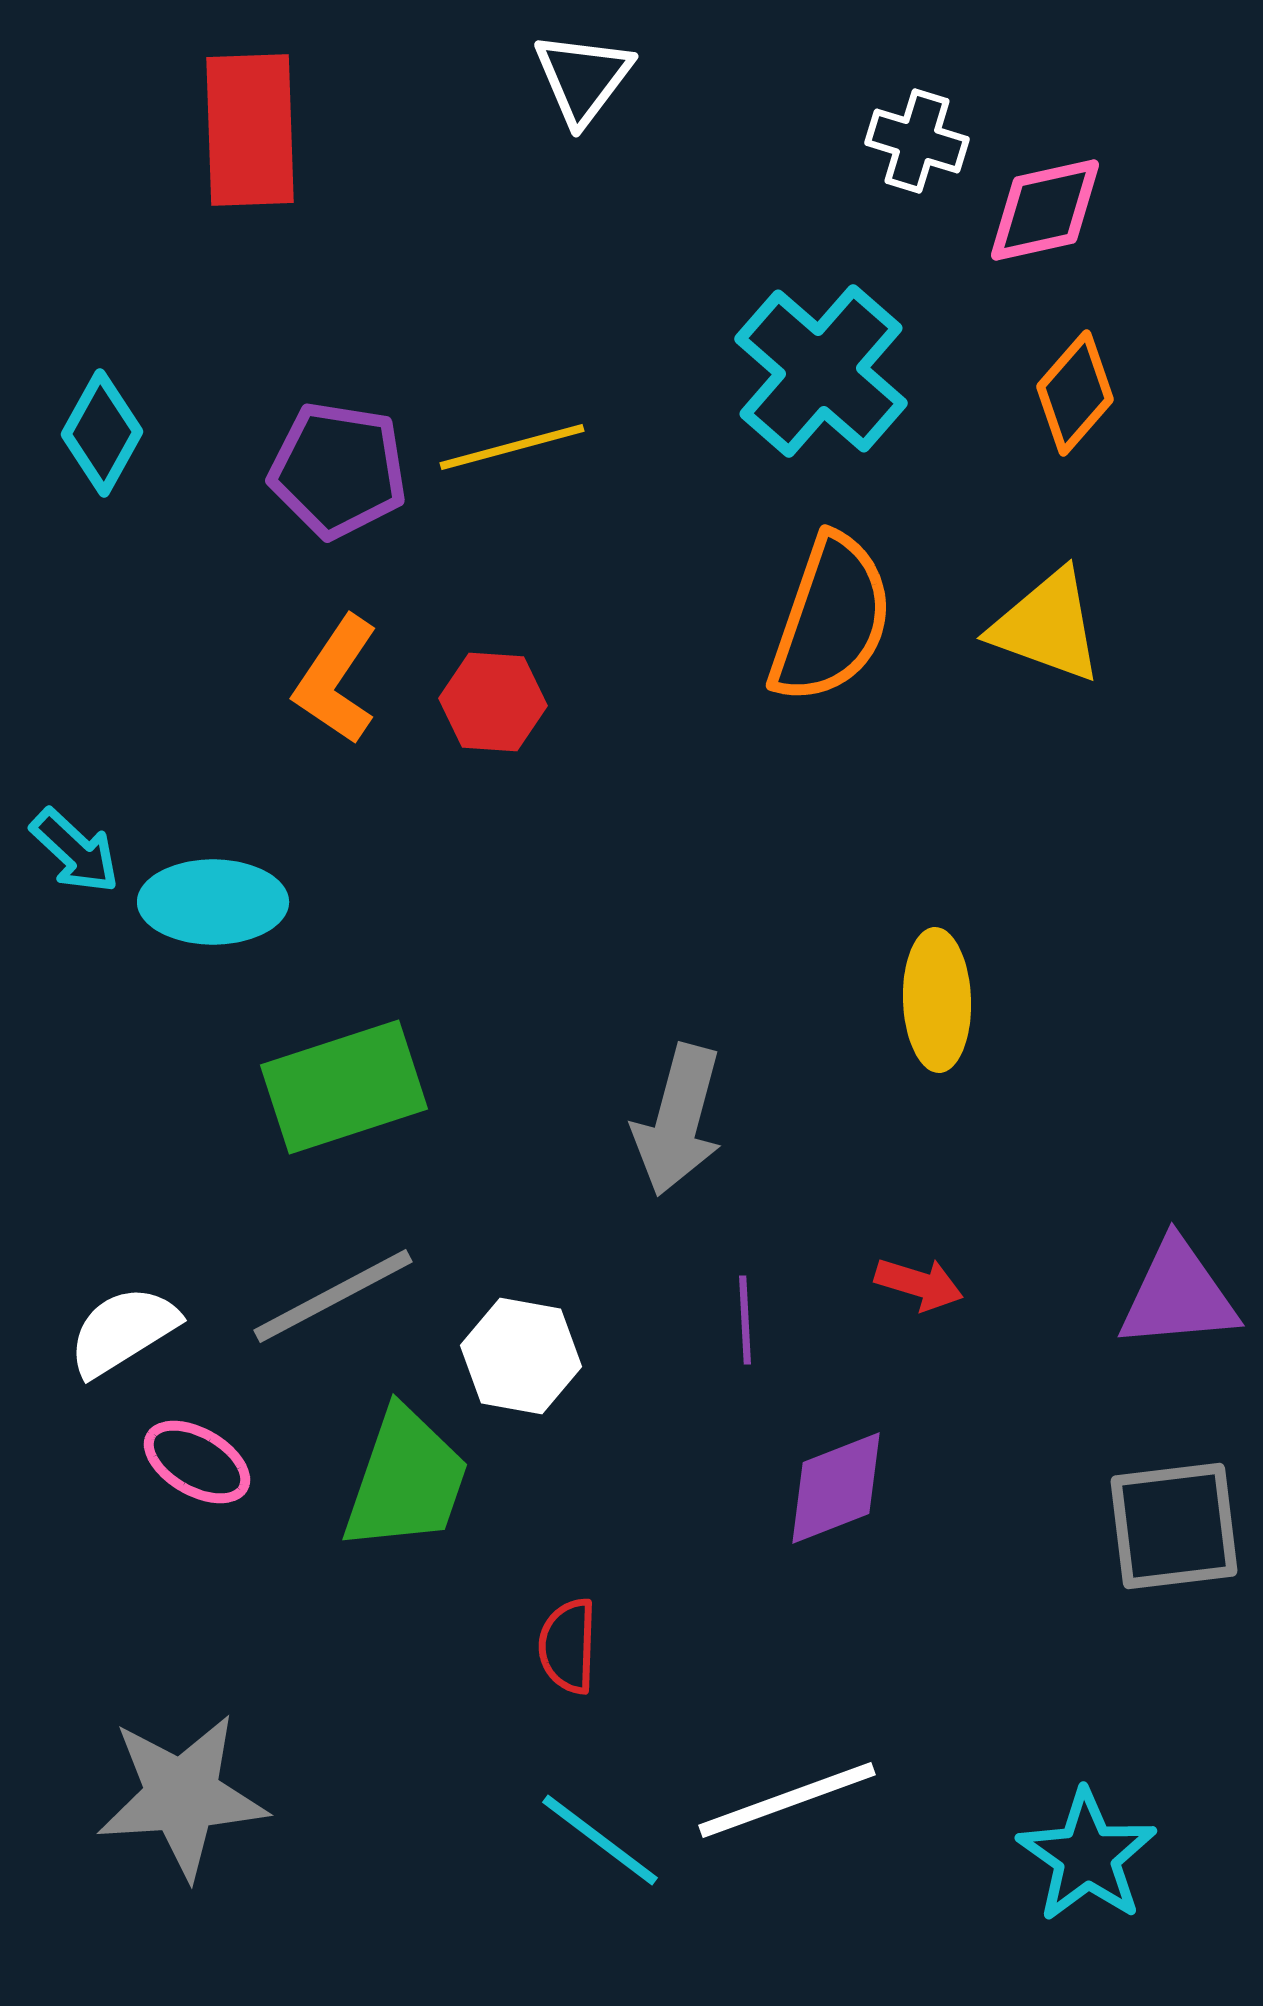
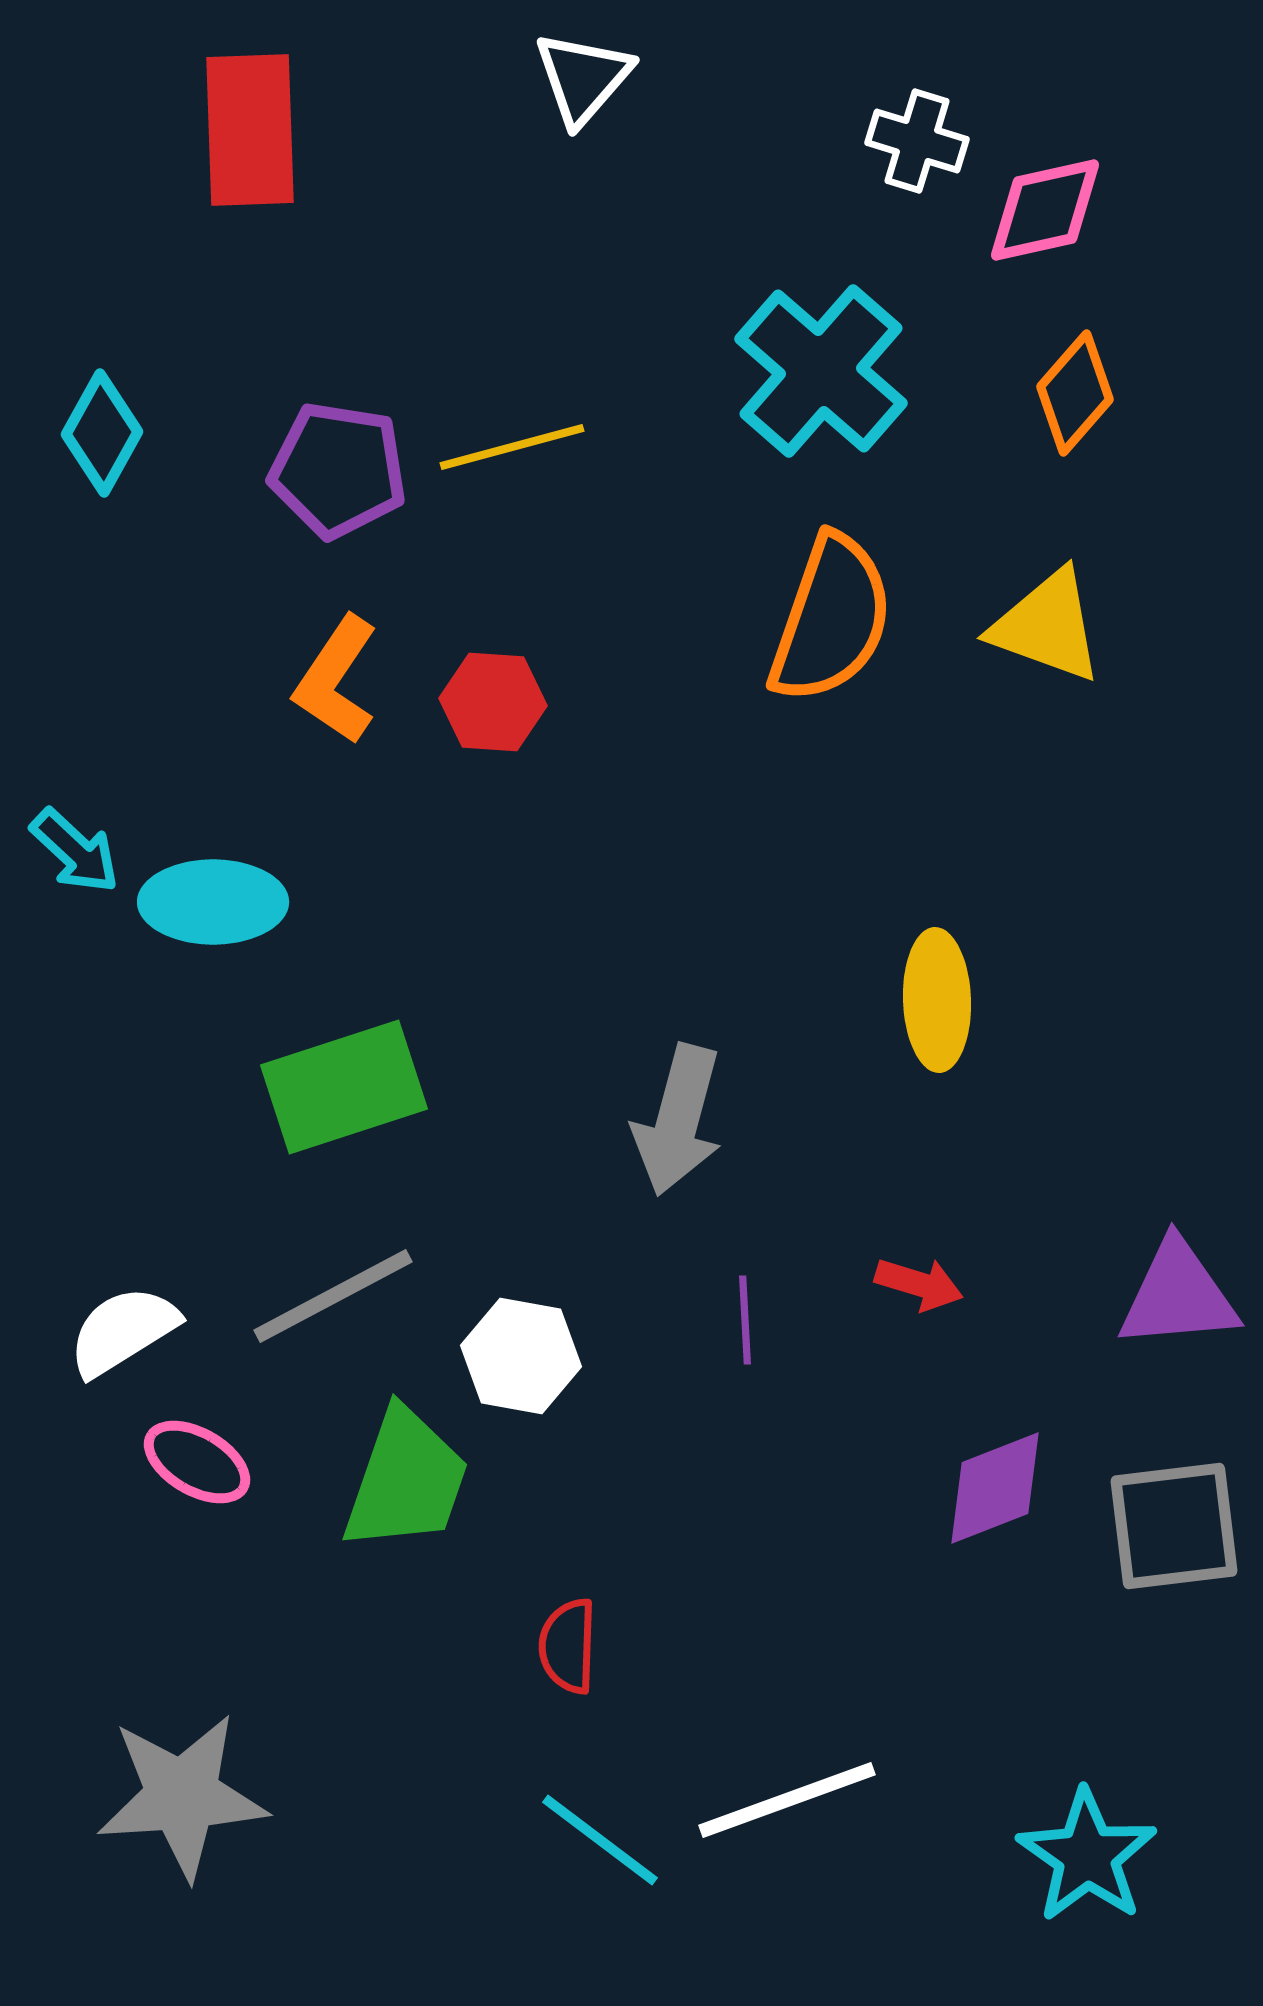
white triangle: rotated 4 degrees clockwise
purple diamond: moved 159 px right
